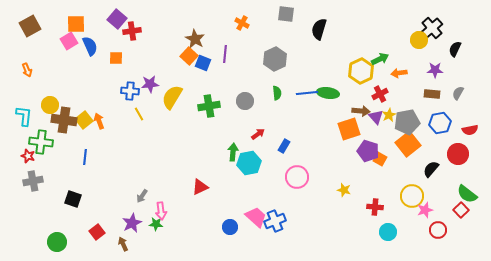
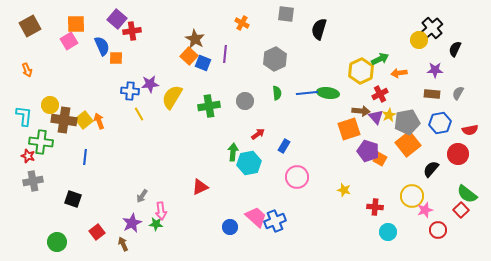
blue semicircle at (90, 46): moved 12 px right
